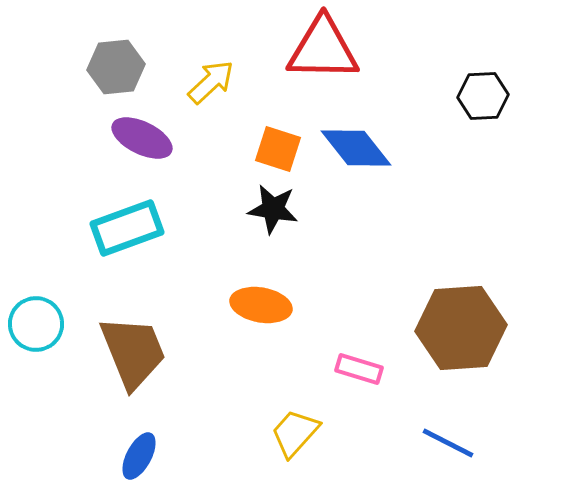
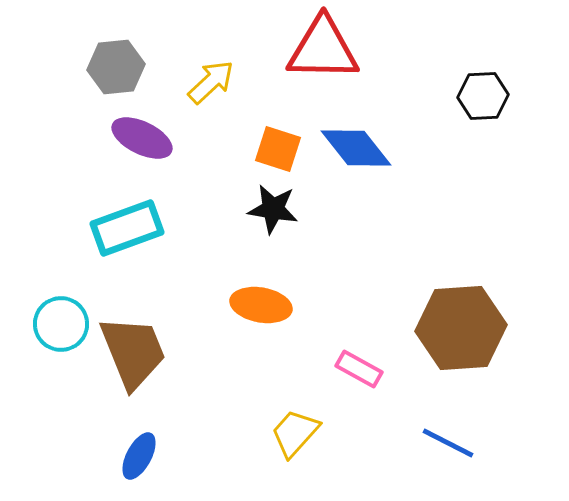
cyan circle: moved 25 px right
pink rectangle: rotated 12 degrees clockwise
